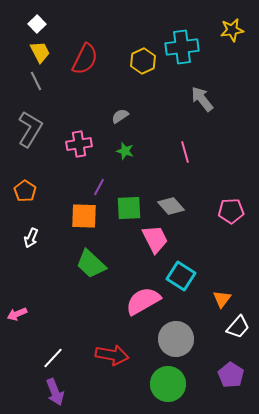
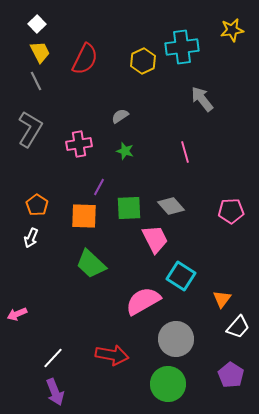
orange pentagon: moved 12 px right, 14 px down
